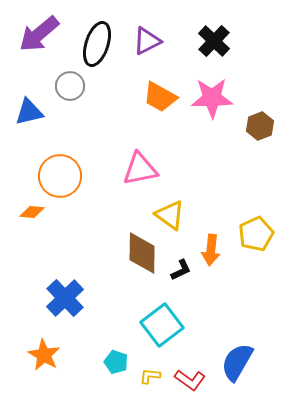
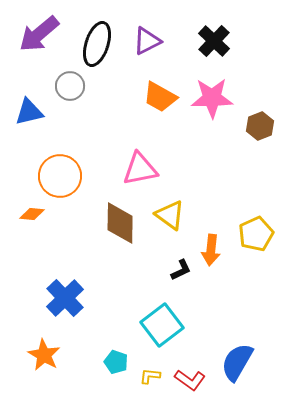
orange diamond: moved 2 px down
brown diamond: moved 22 px left, 30 px up
